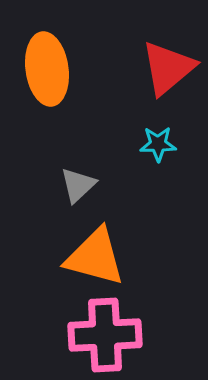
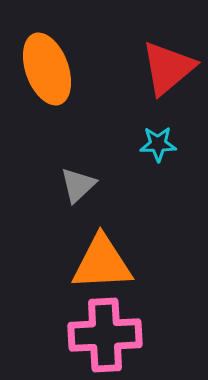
orange ellipse: rotated 12 degrees counterclockwise
orange triangle: moved 7 px right, 6 px down; rotated 18 degrees counterclockwise
